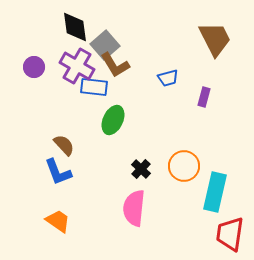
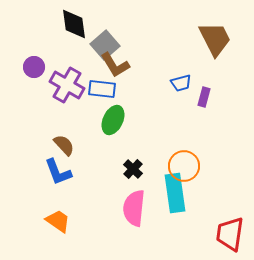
black diamond: moved 1 px left, 3 px up
purple cross: moved 10 px left, 19 px down
blue trapezoid: moved 13 px right, 5 px down
blue rectangle: moved 8 px right, 2 px down
black cross: moved 8 px left
cyan rectangle: moved 40 px left, 1 px down; rotated 21 degrees counterclockwise
